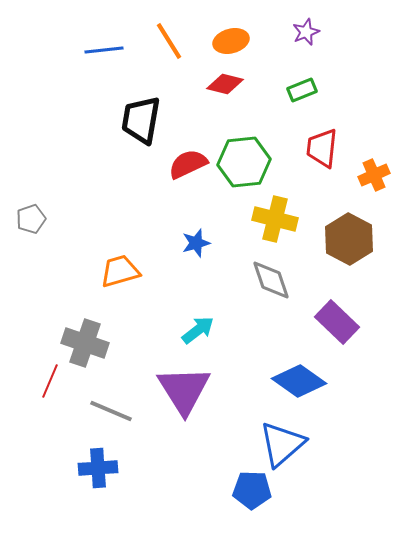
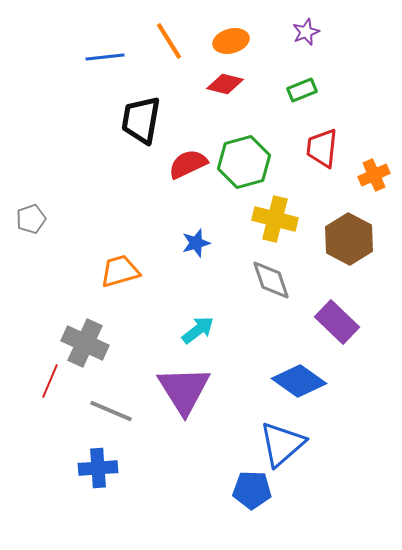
blue line: moved 1 px right, 7 px down
green hexagon: rotated 9 degrees counterclockwise
gray cross: rotated 6 degrees clockwise
